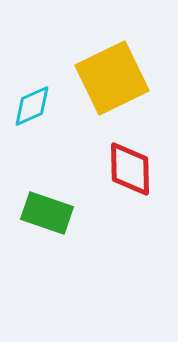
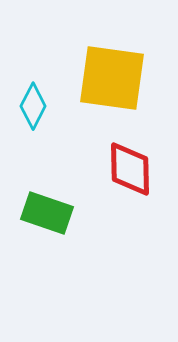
yellow square: rotated 34 degrees clockwise
cyan diamond: moved 1 px right; rotated 39 degrees counterclockwise
